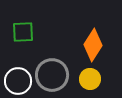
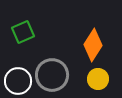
green square: rotated 20 degrees counterclockwise
yellow circle: moved 8 px right
